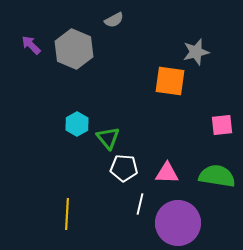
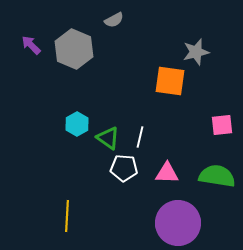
green triangle: rotated 15 degrees counterclockwise
white line: moved 67 px up
yellow line: moved 2 px down
